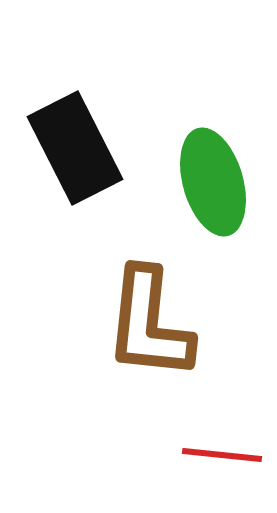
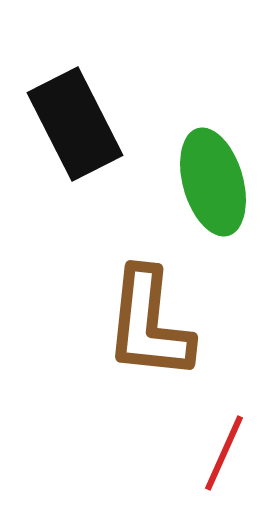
black rectangle: moved 24 px up
red line: moved 2 px right, 2 px up; rotated 72 degrees counterclockwise
